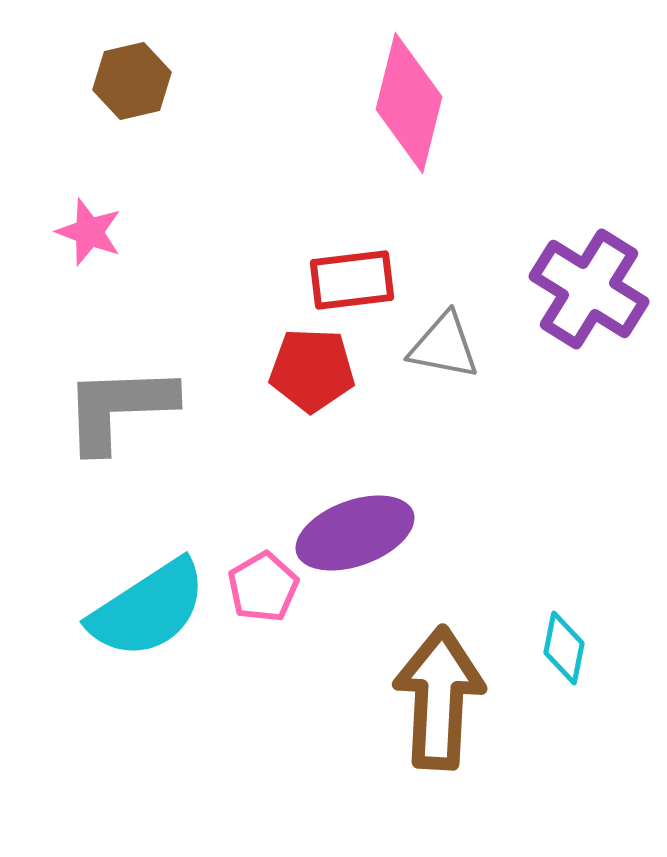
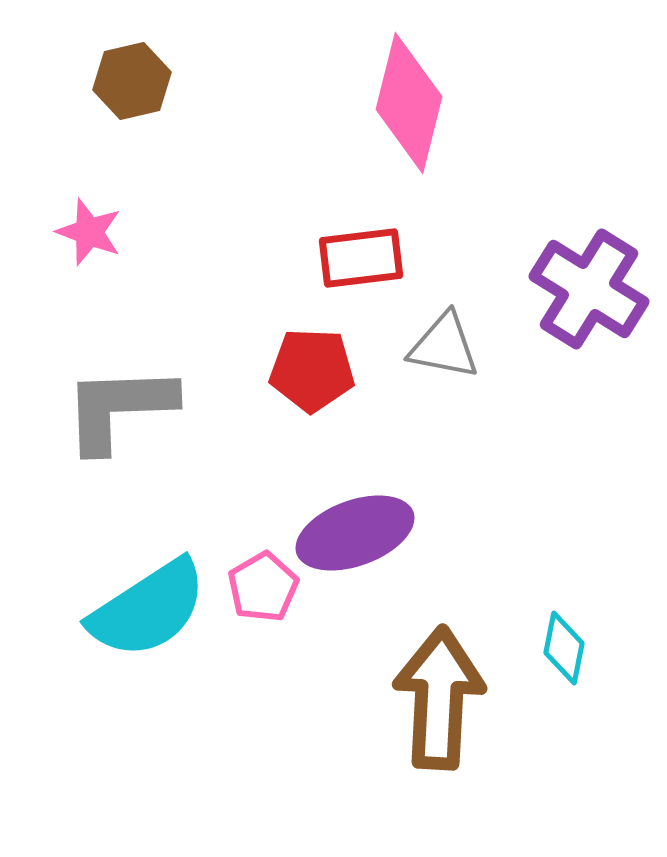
red rectangle: moved 9 px right, 22 px up
